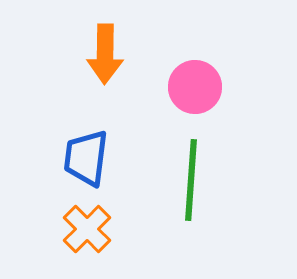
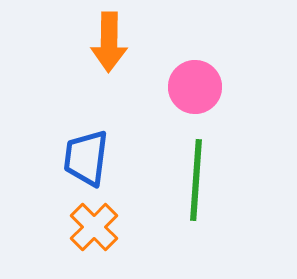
orange arrow: moved 4 px right, 12 px up
green line: moved 5 px right
orange cross: moved 7 px right, 2 px up
